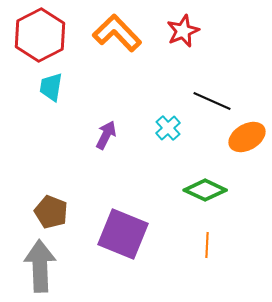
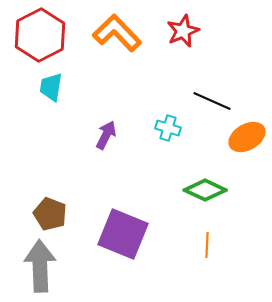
cyan cross: rotated 30 degrees counterclockwise
brown pentagon: moved 1 px left, 2 px down
